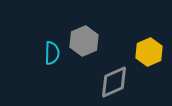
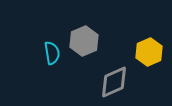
cyan semicircle: rotated 10 degrees counterclockwise
